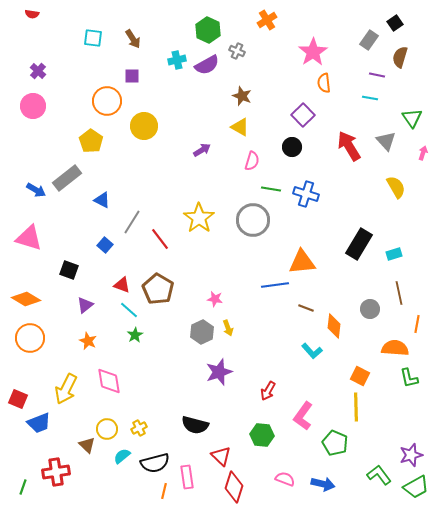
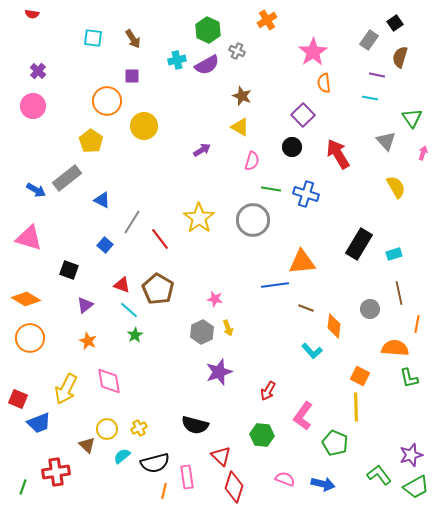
red arrow at (349, 146): moved 11 px left, 8 px down
